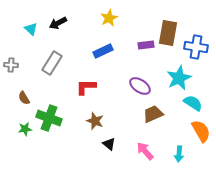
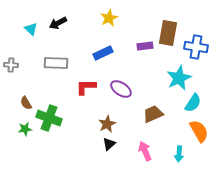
purple rectangle: moved 1 px left, 1 px down
blue rectangle: moved 2 px down
gray rectangle: moved 4 px right; rotated 60 degrees clockwise
purple ellipse: moved 19 px left, 3 px down
brown semicircle: moved 2 px right, 5 px down
cyan semicircle: rotated 90 degrees clockwise
brown star: moved 12 px right, 3 px down; rotated 24 degrees clockwise
orange semicircle: moved 2 px left
black triangle: rotated 40 degrees clockwise
pink arrow: rotated 18 degrees clockwise
